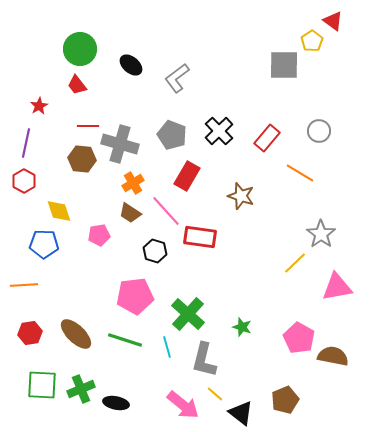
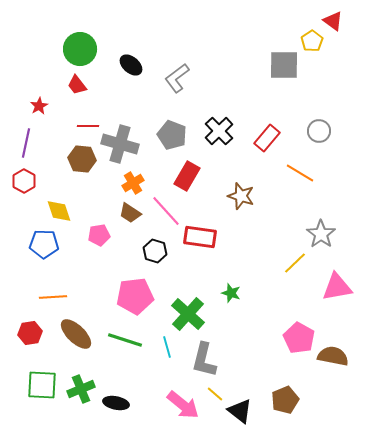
orange line at (24, 285): moved 29 px right, 12 px down
green star at (242, 327): moved 11 px left, 34 px up
black triangle at (241, 413): moved 1 px left, 2 px up
